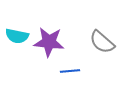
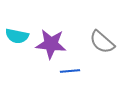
purple star: moved 2 px right, 2 px down
